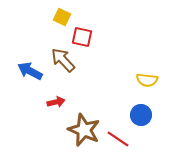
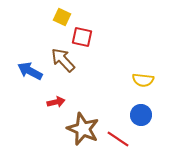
yellow semicircle: moved 4 px left
brown star: moved 1 px left, 1 px up
